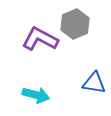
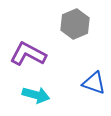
purple L-shape: moved 12 px left, 15 px down
blue triangle: rotated 10 degrees clockwise
